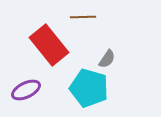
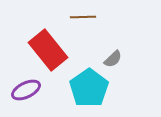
red rectangle: moved 1 px left, 5 px down
gray semicircle: moved 6 px right; rotated 12 degrees clockwise
cyan pentagon: rotated 21 degrees clockwise
